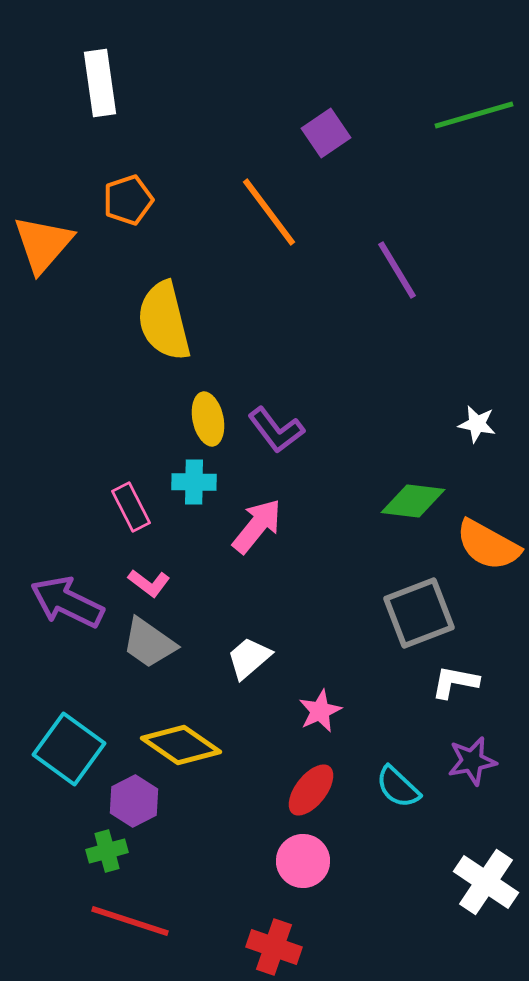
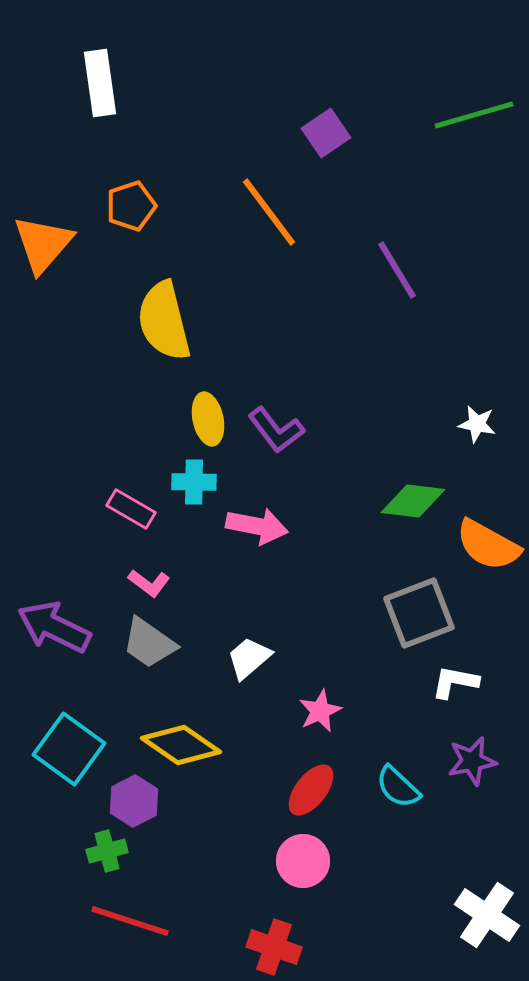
orange pentagon: moved 3 px right, 6 px down
pink rectangle: moved 2 px down; rotated 33 degrees counterclockwise
pink arrow: rotated 62 degrees clockwise
purple arrow: moved 13 px left, 25 px down
white cross: moved 1 px right, 33 px down
